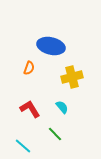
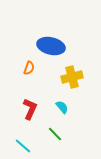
red L-shape: rotated 55 degrees clockwise
